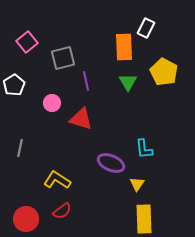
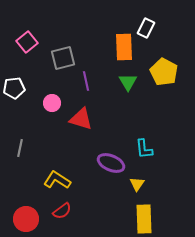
white pentagon: moved 3 px down; rotated 25 degrees clockwise
